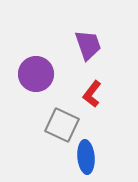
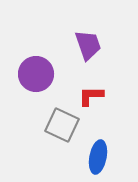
red L-shape: moved 1 px left, 2 px down; rotated 52 degrees clockwise
blue ellipse: moved 12 px right; rotated 16 degrees clockwise
